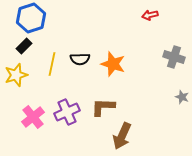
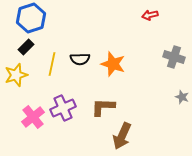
black rectangle: moved 2 px right, 1 px down
purple cross: moved 4 px left, 4 px up
